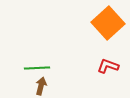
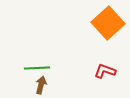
red L-shape: moved 3 px left, 5 px down
brown arrow: moved 1 px up
